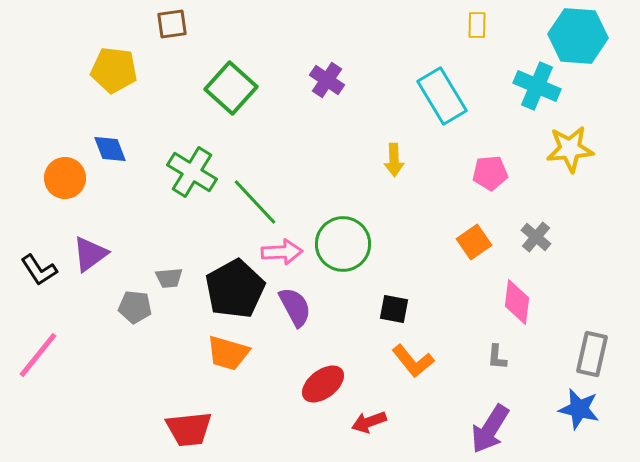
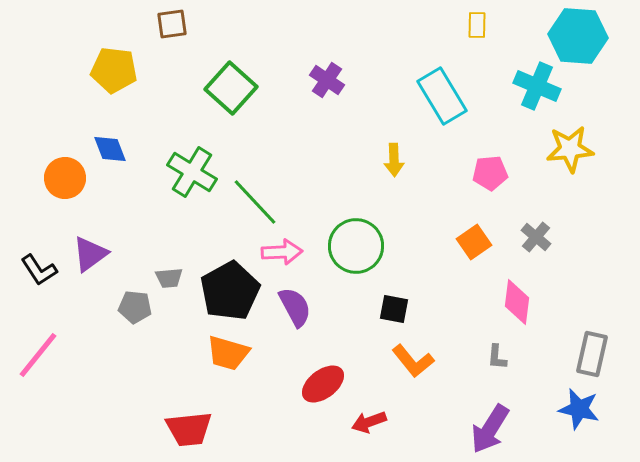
green circle: moved 13 px right, 2 px down
black pentagon: moved 5 px left, 2 px down
